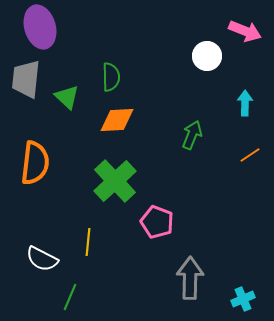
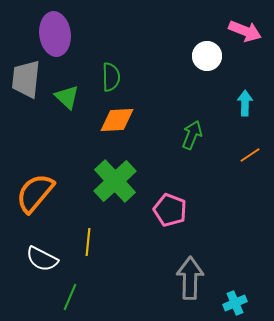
purple ellipse: moved 15 px right, 7 px down; rotated 9 degrees clockwise
orange semicircle: moved 30 px down; rotated 147 degrees counterclockwise
pink pentagon: moved 13 px right, 12 px up
cyan cross: moved 8 px left, 4 px down
